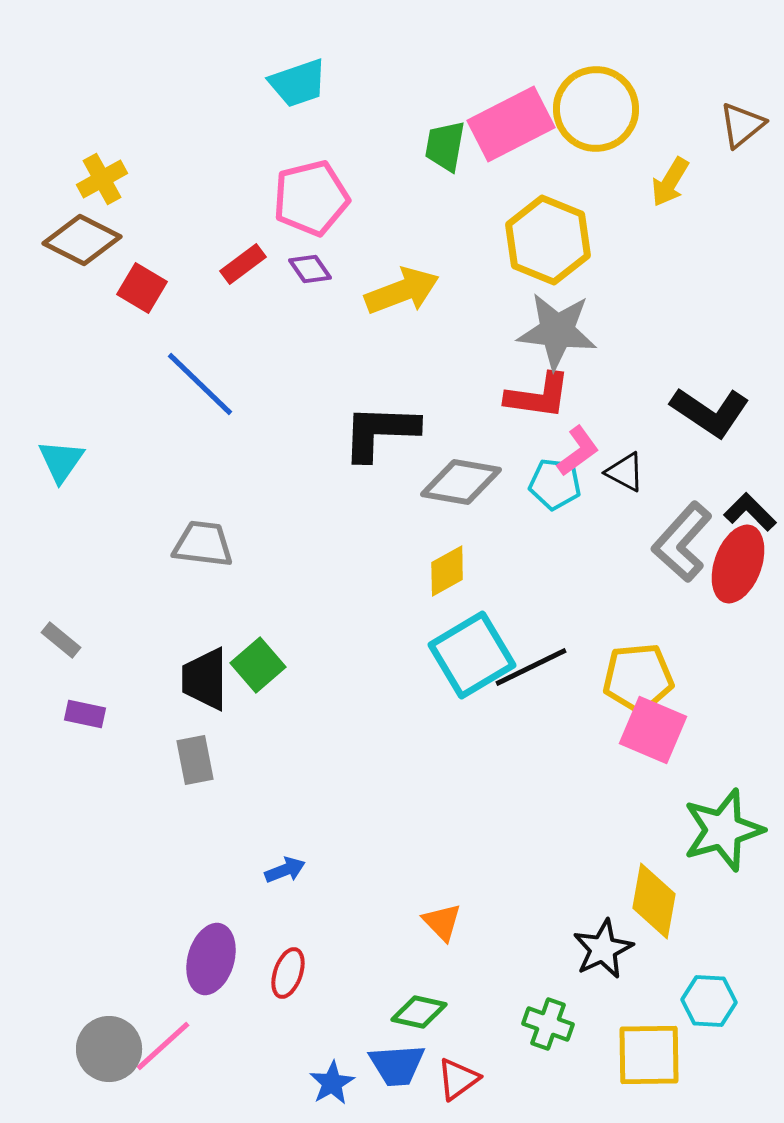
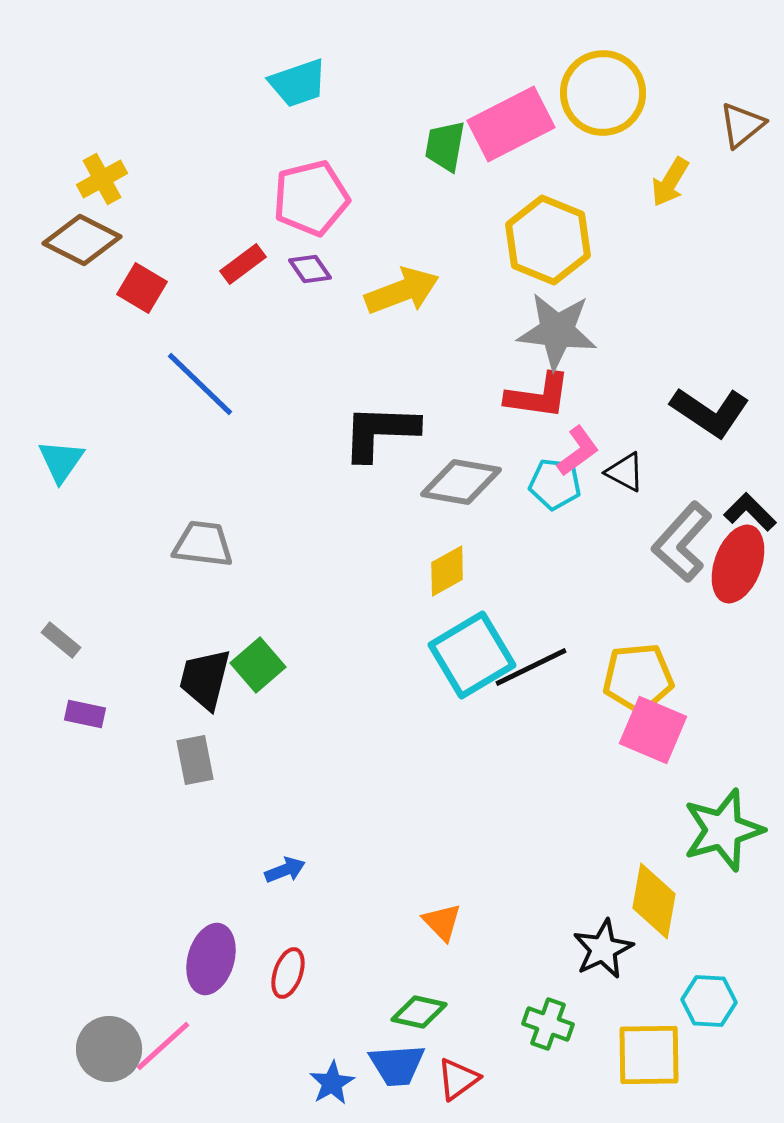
yellow circle at (596, 109): moved 7 px right, 16 px up
black trapezoid at (205, 679): rotated 14 degrees clockwise
